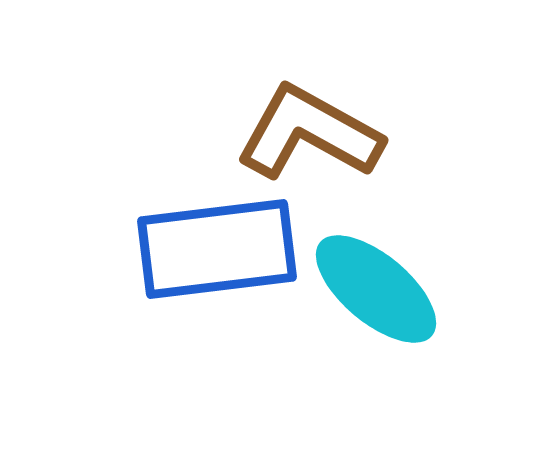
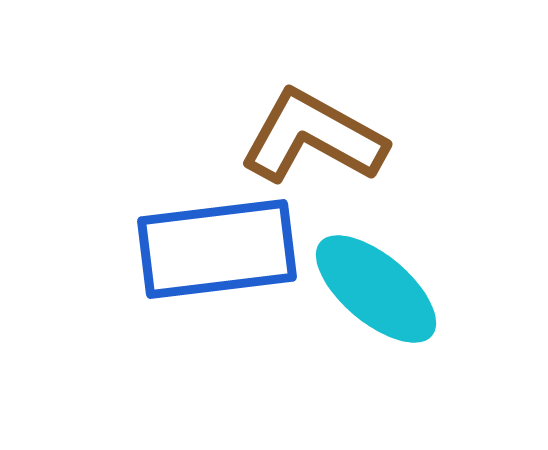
brown L-shape: moved 4 px right, 4 px down
